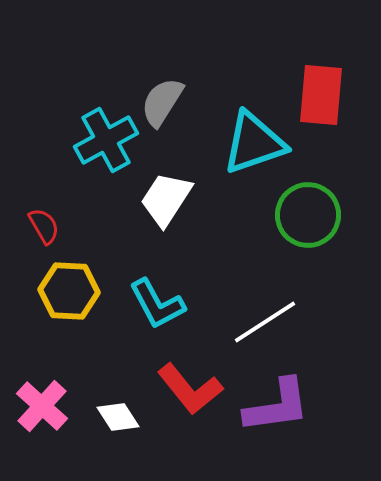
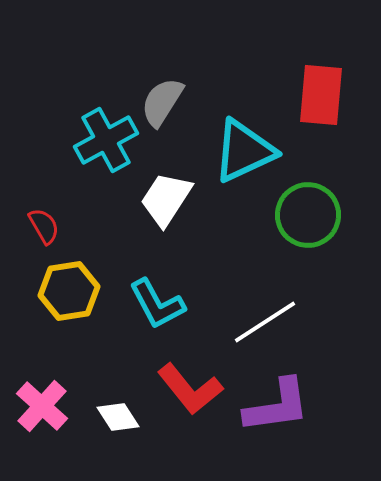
cyan triangle: moved 10 px left, 8 px down; rotated 6 degrees counterclockwise
yellow hexagon: rotated 12 degrees counterclockwise
